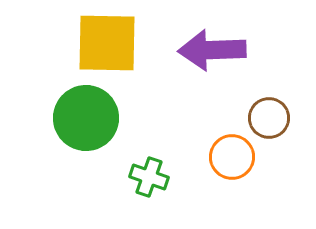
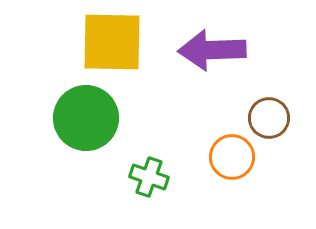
yellow square: moved 5 px right, 1 px up
